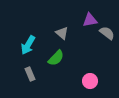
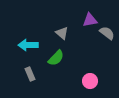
cyan arrow: rotated 60 degrees clockwise
